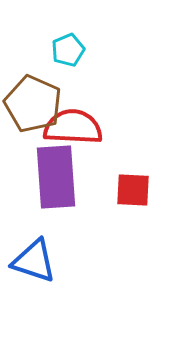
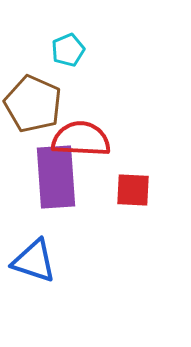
red semicircle: moved 8 px right, 12 px down
